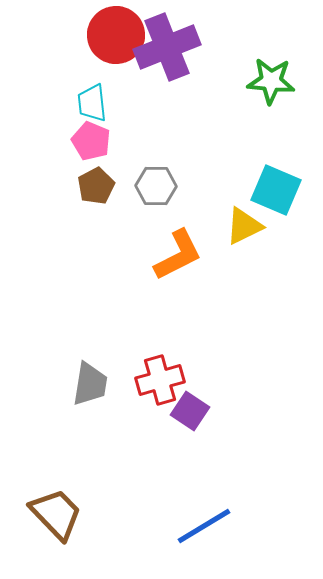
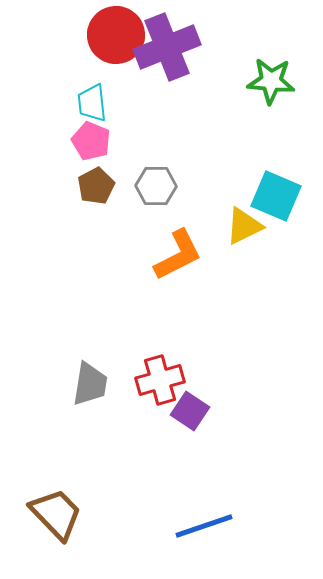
cyan square: moved 6 px down
blue line: rotated 12 degrees clockwise
